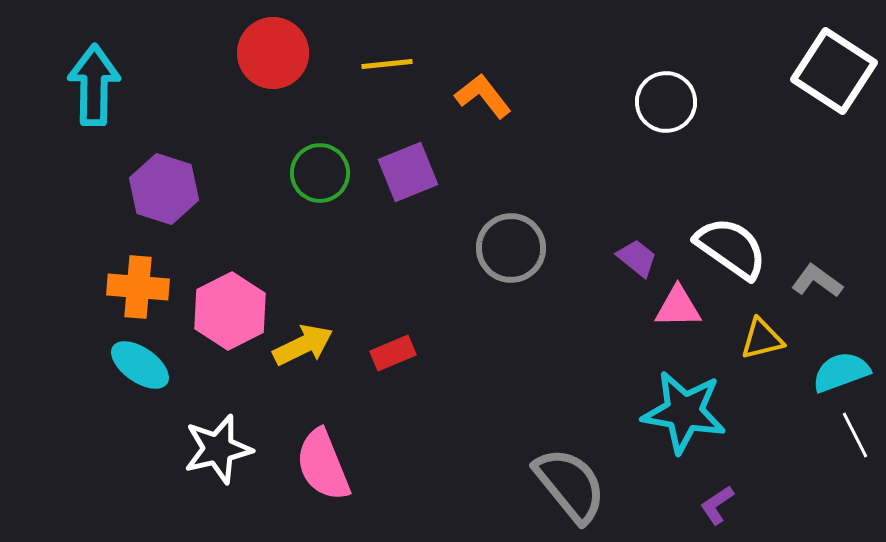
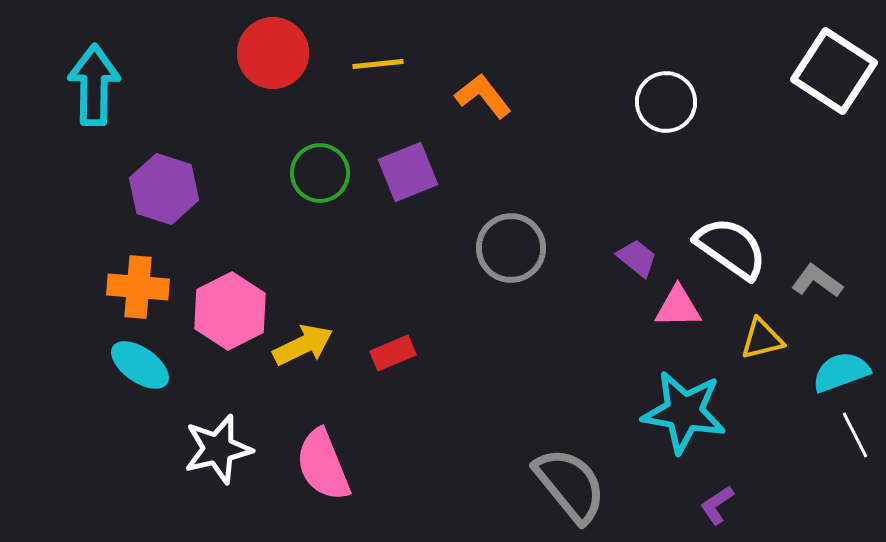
yellow line: moved 9 px left
